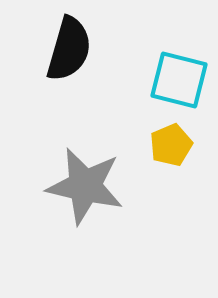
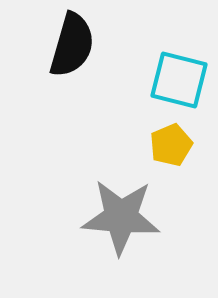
black semicircle: moved 3 px right, 4 px up
gray star: moved 36 px right, 31 px down; rotated 8 degrees counterclockwise
